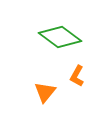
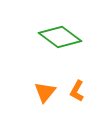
orange L-shape: moved 15 px down
